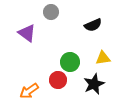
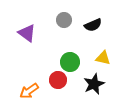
gray circle: moved 13 px right, 8 px down
yellow triangle: rotated 21 degrees clockwise
